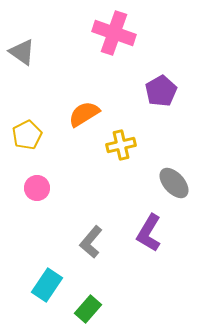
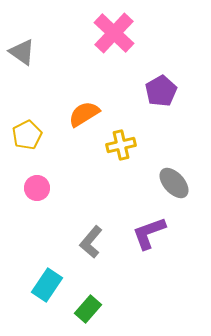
pink cross: rotated 24 degrees clockwise
purple L-shape: rotated 39 degrees clockwise
